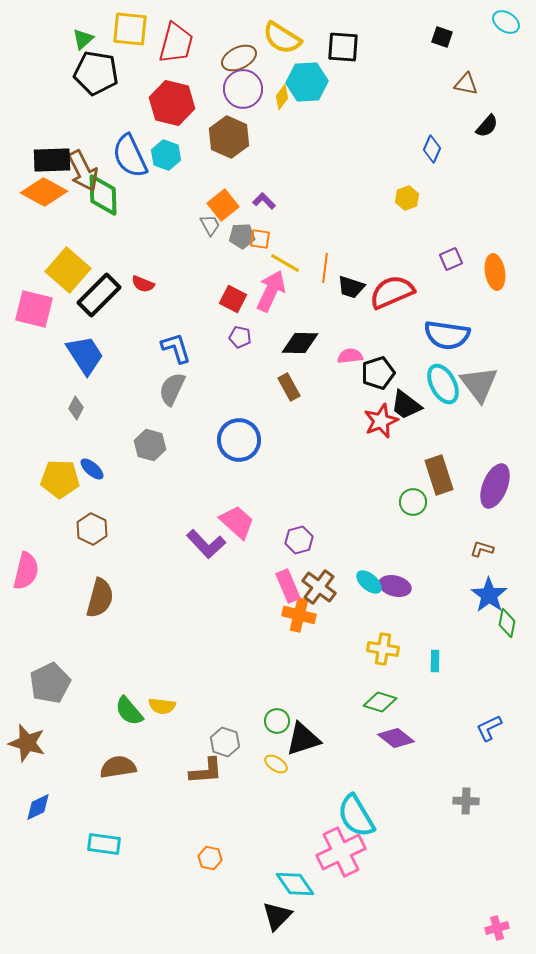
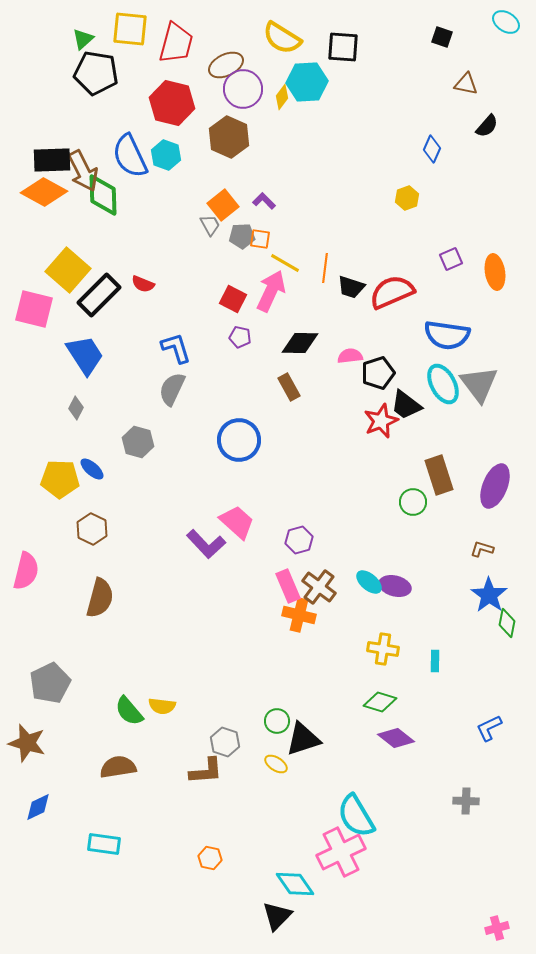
brown ellipse at (239, 58): moved 13 px left, 7 px down
gray hexagon at (150, 445): moved 12 px left, 3 px up
